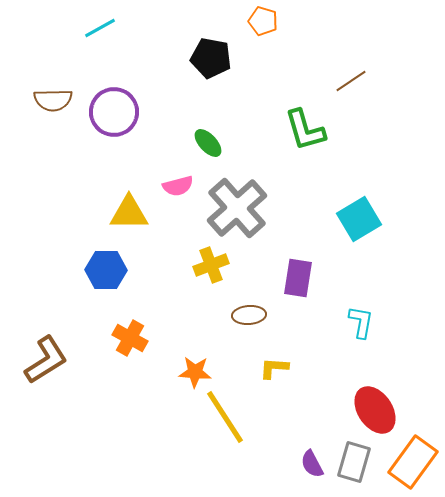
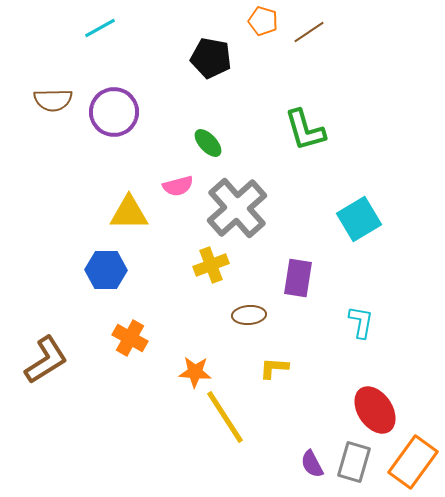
brown line: moved 42 px left, 49 px up
